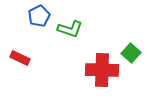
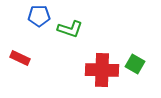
blue pentagon: rotated 25 degrees clockwise
green square: moved 4 px right, 11 px down; rotated 12 degrees counterclockwise
